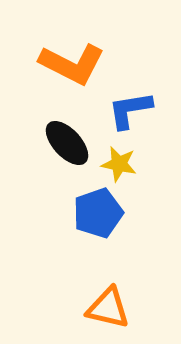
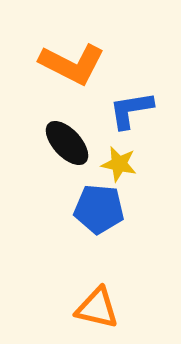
blue L-shape: moved 1 px right
blue pentagon: moved 1 px right, 4 px up; rotated 24 degrees clockwise
orange triangle: moved 11 px left
